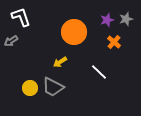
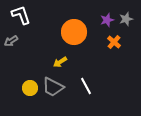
white L-shape: moved 2 px up
white line: moved 13 px left, 14 px down; rotated 18 degrees clockwise
